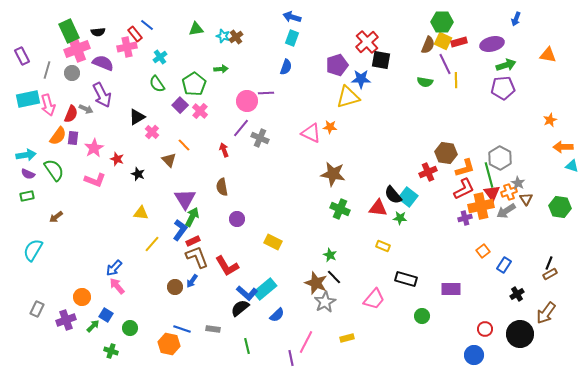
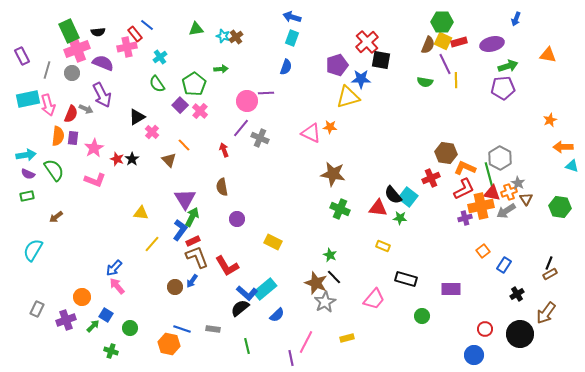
green arrow at (506, 65): moved 2 px right, 1 px down
orange semicircle at (58, 136): rotated 30 degrees counterclockwise
orange L-shape at (465, 168): rotated 140 degrees counterclockwise
red cross at (428, 172): moved 3 px right, 6 px down
black star at (138, 174): moved 6 px left, 15 px up; rotated 16 degrees clockwise
red triangle at (492, 193): rotated 42 degrees counterclockwise
